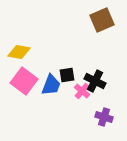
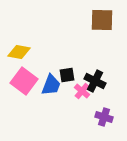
brown square: rotated 25 degrees clockwise
